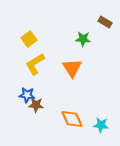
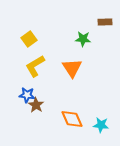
brown rectangle: rotated 32 degrees counterclockwise
yellow L-shape: moved 2 px down
brown star: rotated 28 degrees clockwise
